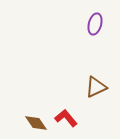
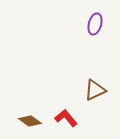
brown triangle: moved 1 px left, 3 px down
brown diamond: moved 6 px left, 2 px up; rotated 20 degrees counterclockwise
